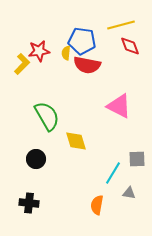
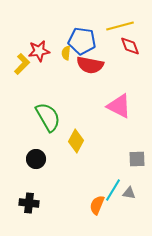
yellow line: moved 1 px left, 1 px down
red semicircle: moved 3 px right
green semicircle: moved 1 px right, 1 px down
yellow diamond: rotated 45 degrees clockwise
cyan line: moved 17 px down
orange semicircle: rotated 12 degrees clockwise
